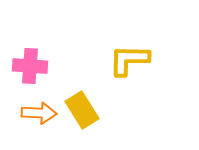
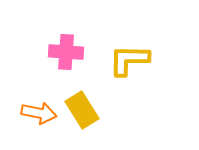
pink cross: moved 36 px right, 14 px up
orange arrow: rotated 8 degrees clockwise
